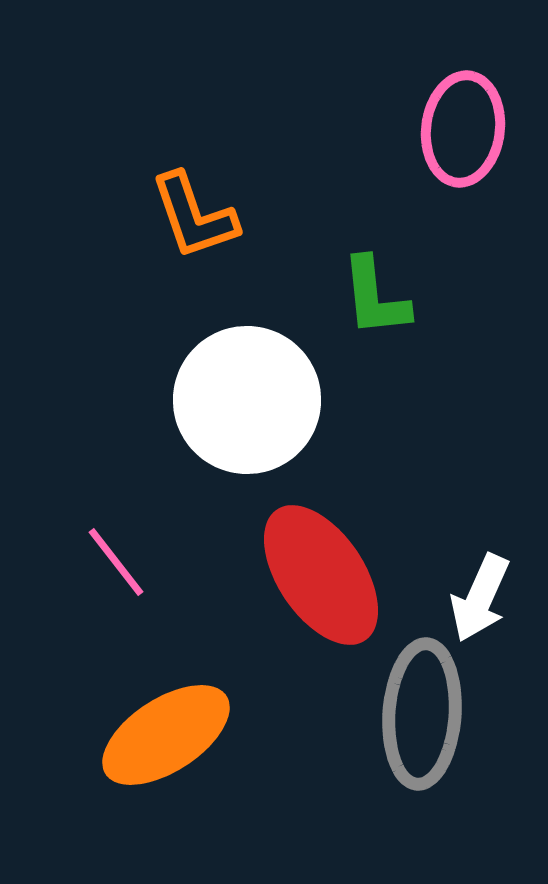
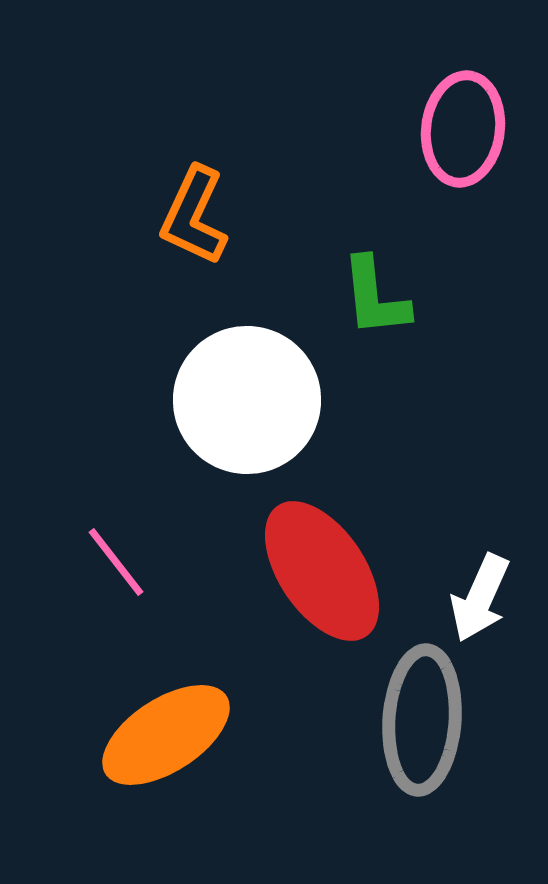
orange L-shape: rotated 44 degrees clockwise
red ellipse: moved 1 px right, 4 px up
gray ellipse: moved 6 px down
